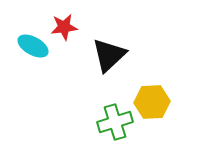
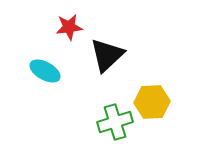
red star: moved 5 px right
cyan ellipse: moved 12 px right, 25 px down
black triangle: moved 2 px left
